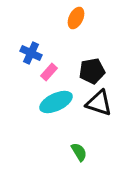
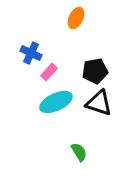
black pentagon: moved 3 px right
